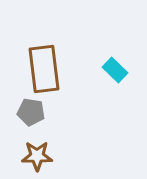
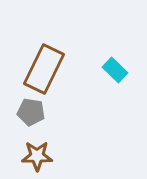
brown rectangle: rotated 33 degrees clockwise
